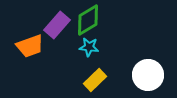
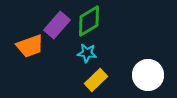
green diamond: moved 1 px right, 1 px down
cyan star: moved 2 px left, 6 px down
yellow rectangle: moved 1 px right
